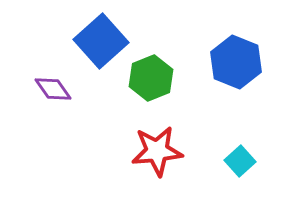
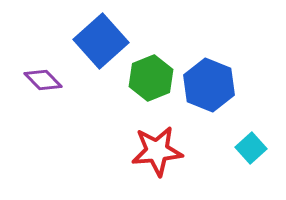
blue hexagon: moved 27 px left, 23 px down
purple diamond: moved 10 px left, 9 px up; rotated 9 degrees counterclockwise
cyan square: moved 11 px right, 13 px up
